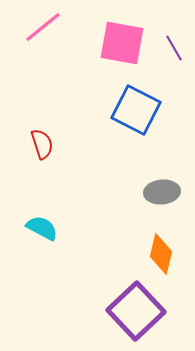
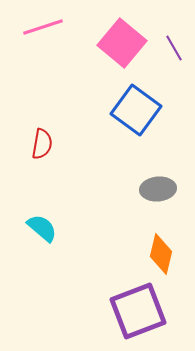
pink line: rotated 21 degrees clockwise
pink square: rotated 30 degrees clockwise
blue square: rotated 9 degrees clockwise
red semicircle: rotated 28 degrees clockwise
gray ellipse: moved 4 px left, 3 px up
cyan semicircle: rotated 12 degrees clockwise
purple square: moved 2 px right; rotated 22 degrees clockwise
